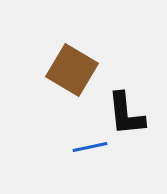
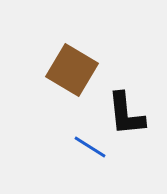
blue line: rotated 44 degrees clockwise
